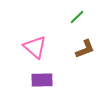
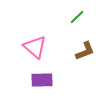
brown L-shape: moved 2 px down
